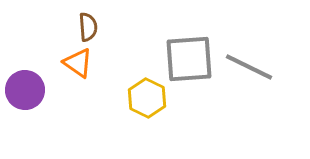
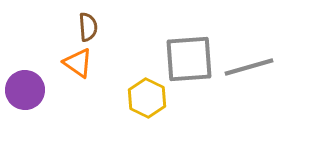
gray line: rotated 42 degrees counterclockwise
